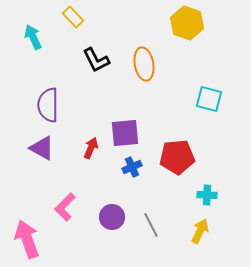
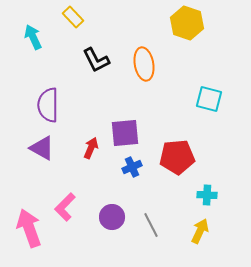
pink arrow: moved 2 px right, 11 px up
